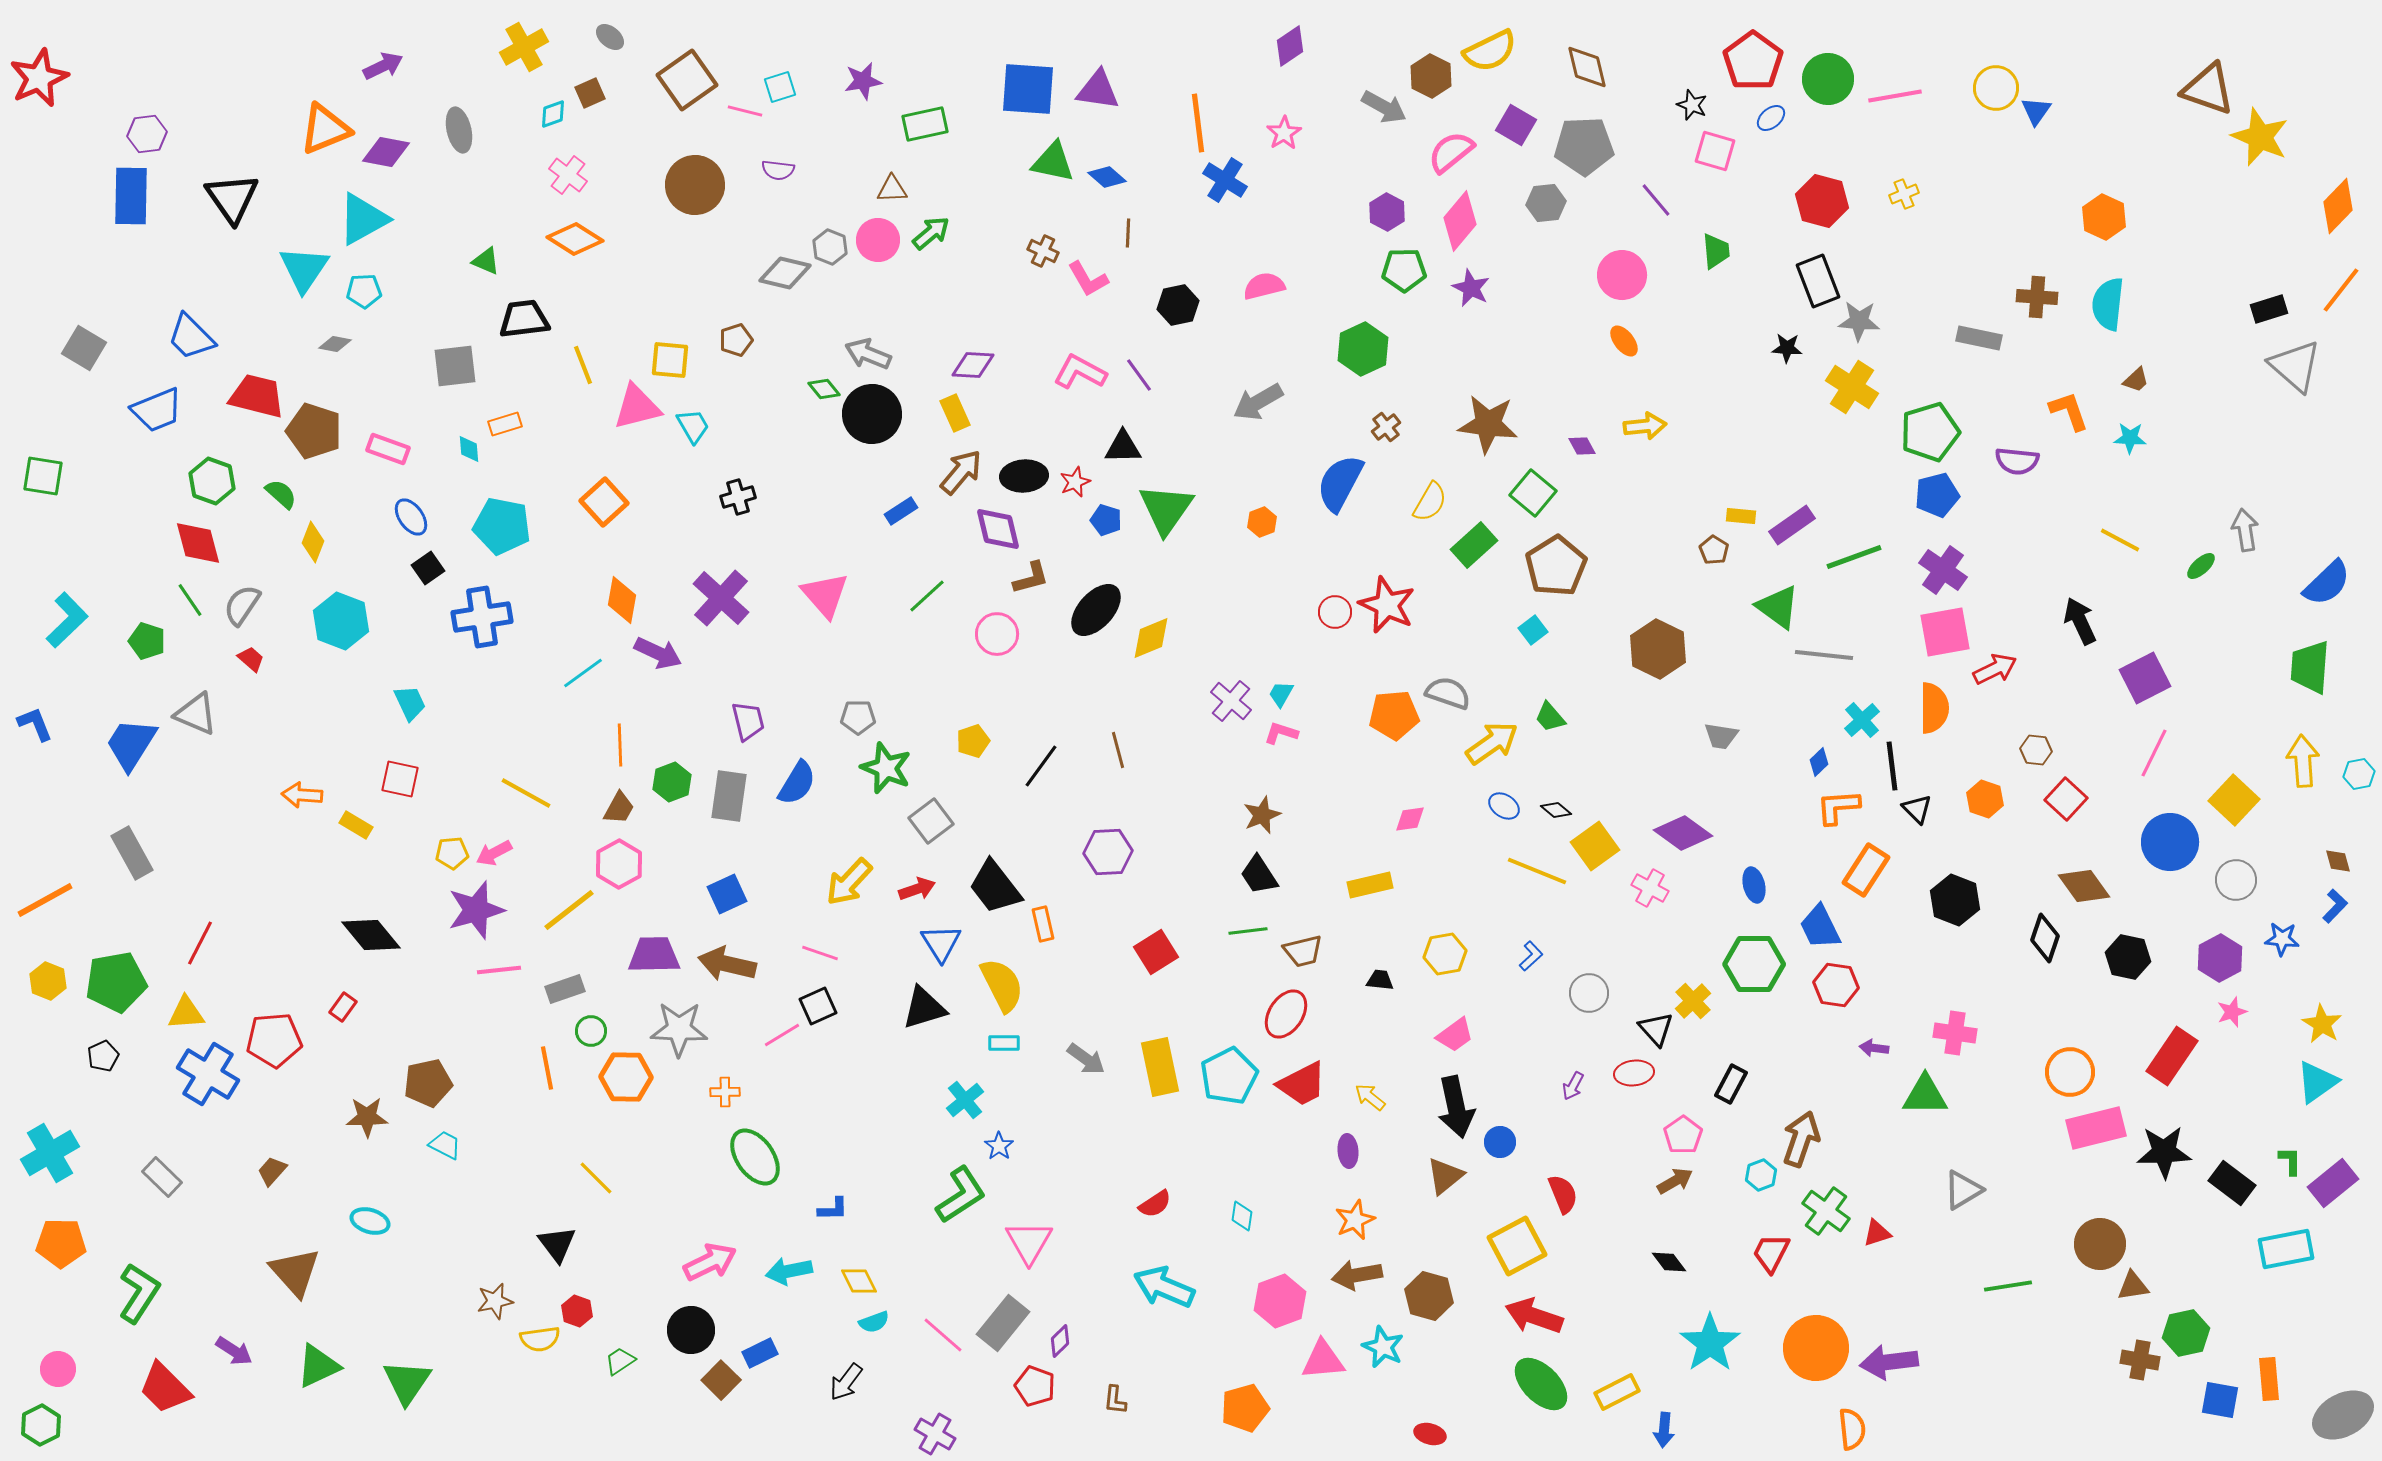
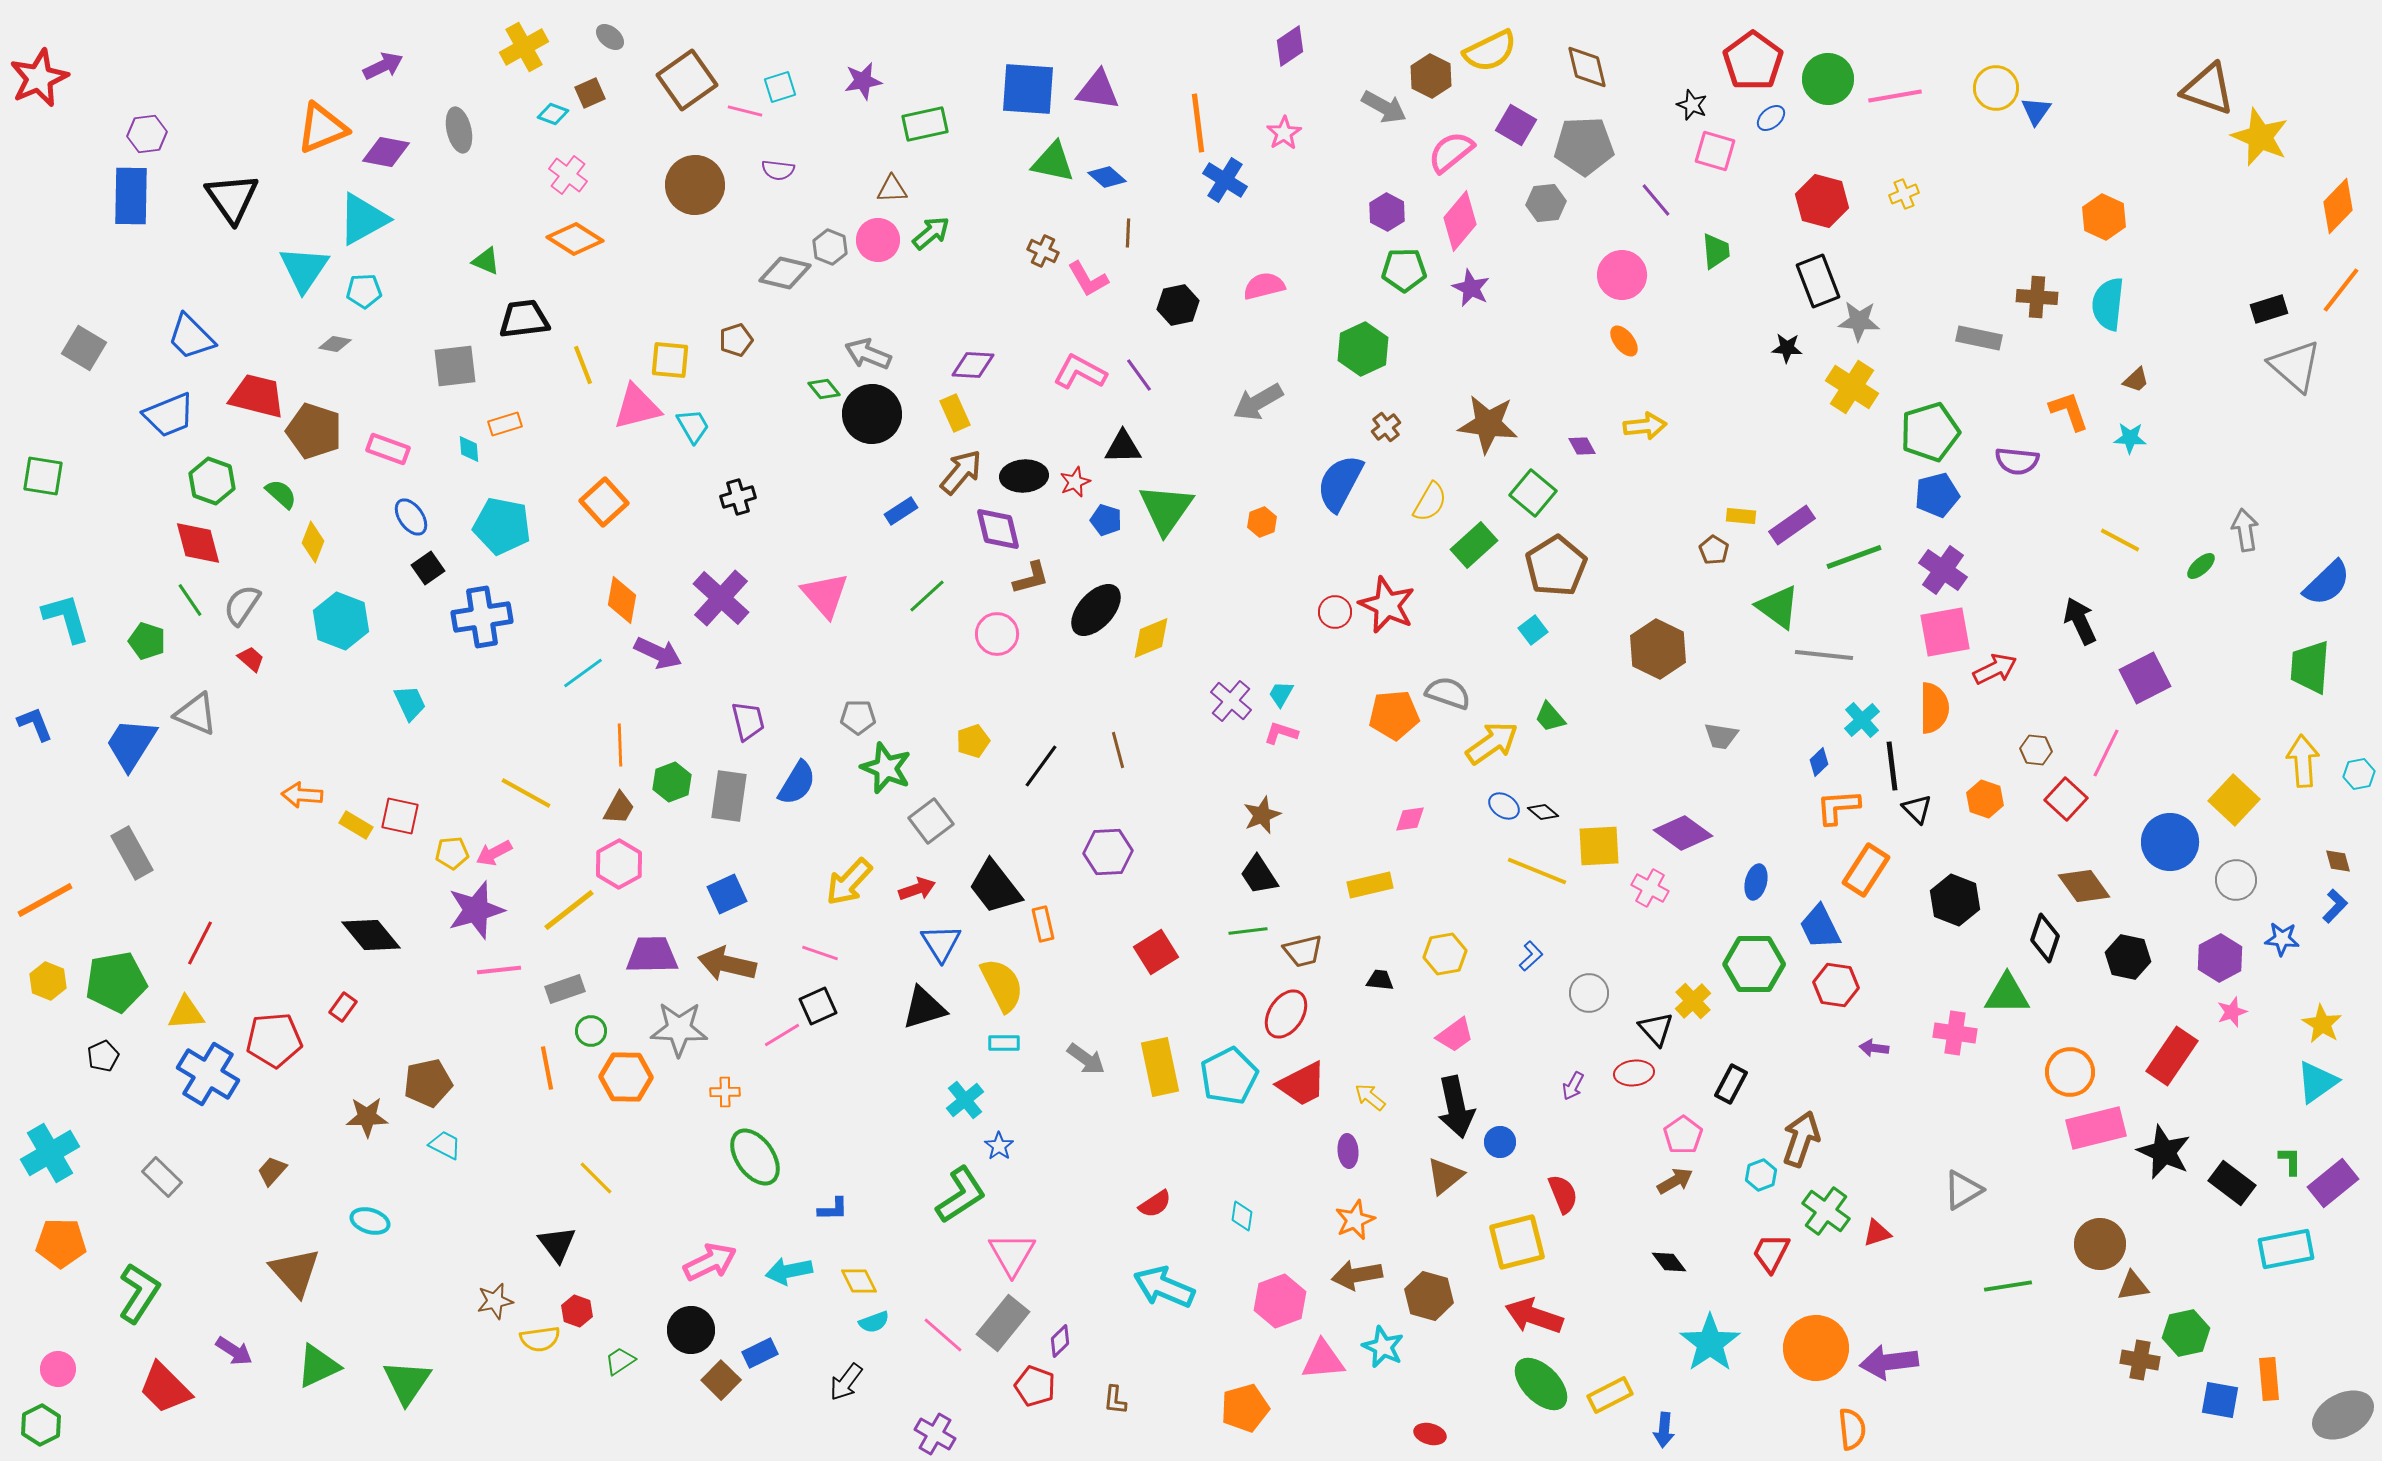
cyan diamond at (553, 114): rotated 40 degrees clockwise
orange triangle at (325, 129): moved 3 px left, 1 px up
blue trapezoid at (157, 410): moved 12 px right, 5 px down
cyan L-shape at (67, 620): moved 1 px left, 2 px up; rotated 62 degrees counterclockwise
pink line at (2154, 753): moved 48 px left
red square at (400, 779): moved 37 px down
black diamond at (1556, 810): moved 13 px left, 2 px down
yellow square at (1595, 846): moved 4 px right; rotated 33 degrees clockwise
blue ellipse at (1754, 885): moved 2 px right, 3 px up; rotated 28 degrees clockwise
purple trapezoid at (654, 955): moved 2 px left
green triangle at (1925, 1095): moved 82 px right, 101 px up
black star at (2164, 1152): rotated 26 degrees clockwise
pink triangle at (1029, 1242): moved 17 px left, 12 px down
yellow square at (1517, 1246): moved 4 px up; rotated 14 degrees clockwise
yellow rectangle at (1617, 1392): moved 7 px left, 3 px down
